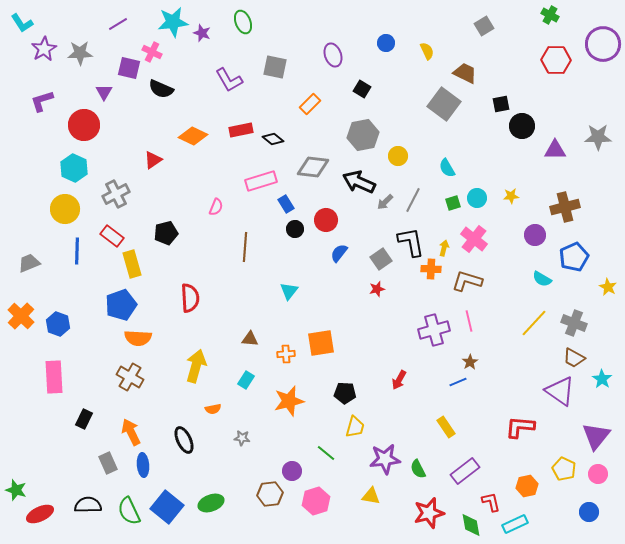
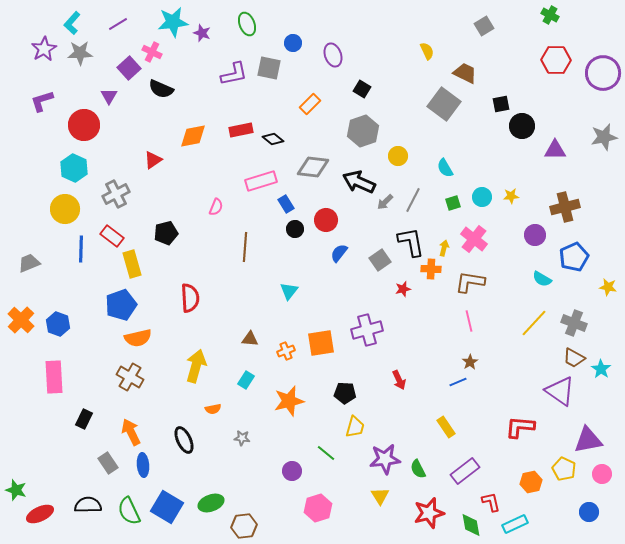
green ellipse at (243, 22): moved 4 px right, 2 px down
cyan L-shape at (22, 23): moved 50 px right; rotated 75 degrees clockwise
blue circle at (386, 43): moved 93 px left
purple circle at (603, 44): moved 29 px down
gray square at (275, 67): moved 6 px left, 1 px down
purple square at (129, 68): rotated 35 degrees clockwise
purple L-shape at (229, 80): moved 5 px right, 6 px up; rotated 72 degrees counterclockwise
purple triangle at (104, 92): moved 5 px right, 4 px down
gray hexagon at (363, 135): moved 4 px up; rotated 8 degrees counterclockwise
orange diamond at (193, 136): rotated 36 degrees counterclockwise
gray star at (598, 137): moved 6 px right; rotated 12 degrees counterclockwise
cyan semicircle at (447, 168): moved 2 px left
cyan circle at (477, 198): moved 5 px right, 1 px up
blue line at (77, 251): moved 4 px right, 2 px up
gray square at (381, 259): moved 1 px left, 1 px down
brown L-shape at (467, 281): moved 3 px right, 1 px down; rotated 8 degrees counterclockwise
yellow star at (608, 287): rotated 18 degrees counterclockwise
red star at (377, 289): moved 26 px right
orange cross at (21, 316): moved 4 px down
purple cross at (434, 330): moved 67 px left
orange semicircle at (138, 338): rotated 16 degrees counterclockwise
orange cross at (286, 354): moved 3 px up; rotated 18 degrees counterclockwise
cyan star at (602, 379): moved 1 px left, 10 px up
red arrow at (399, 380): rotated 54 degrees counterclockwise
purple triangle at (596, 436): moved 8 px left, 4 px down; rotated 40 degrees clockwise
gray rectangle at (108, 463): rotated 10 degrees counterclockwise
pink circle at (598, 474): moved 4 px right
orange hexagon at (527, 486): moved 4 px right, 4 px up
brown hexagon at (270, 494): moved 26 px left, 32 px down
yellow triangle at (371, 496): moved 9 px right; rotated 48 degrees clockwise
pink hexagon at (316, 501): moved 2 px right, 7 px down
blue square at (167, 507): rotated 8 degrees counterclockwise
